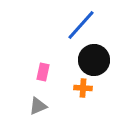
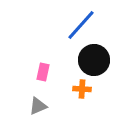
orange cross: moved 1 px left, 1 px down
